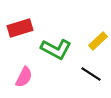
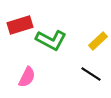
red rectangle: moved 3 px up
green L-shape: moved 5 px left, 9 px up
pink semicircle: moved 3 px right
